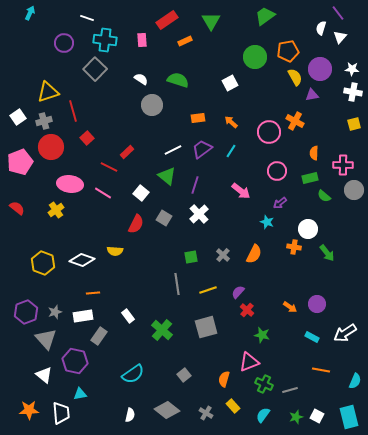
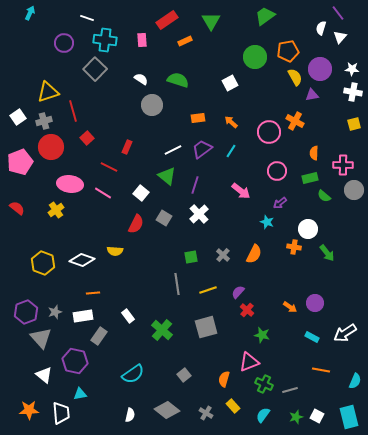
red rectangle at (127, 152): moved 5 px up; rotated 24 degrees counterclockwise
purple circle at (317, 304): moved 2 px left, 1 px up
gray triangle at (46, 339): moved 5 px left, 1 px up
